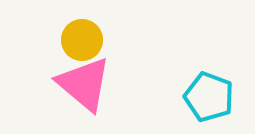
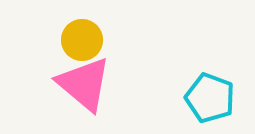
cyan pentagon: moved 1 px right, 1 px down
